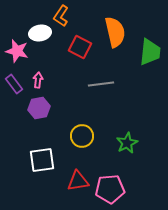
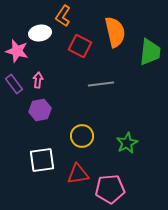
orange L-shape: moved 2 px right
red square: moved 1 px up
purple hexagon: moved 1 px right, 2 px down
red triangle: moved 7 px up
